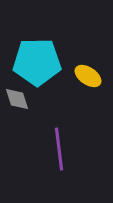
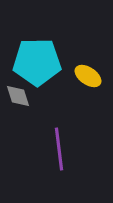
gray diamond: moved 1 px right, 3 px up
